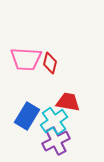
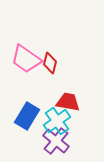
pink trapezoid: rotated 32 degrees clockwise
cyan cross: moved 3 px right
purple cross: rotated 24 degrees counterclockwise
